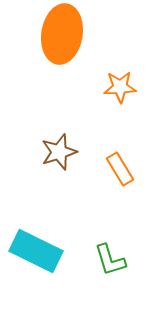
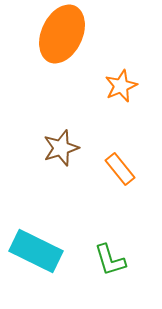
orange ellipse: rotated 16 degrees clockwise
orange star: moved 1 px right, 1 px up; rotated 20 degrees counterclockwise
brown star: moved 2 px right, 4 px up
orange rectangle: rotated 8 degrees counterclockwise
